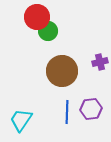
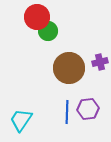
brown circle: moved 7 px right, 3 px up
purple hexagon: moved 3 px left
